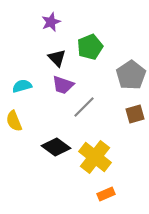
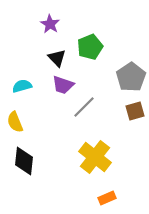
purple star: moved 1 px left, 2 px down; rotated 18 degrees counterclockwise
gray pentagon: moved 2 px down
brown square: moved 3 px up
yellow semicircle: moved 1 px right, 1 px down
black diamond: moved 32 px left, 14 px down; rotated 60 degrees clockwise
orange rectangle: moved 1 px right, 4 px down
